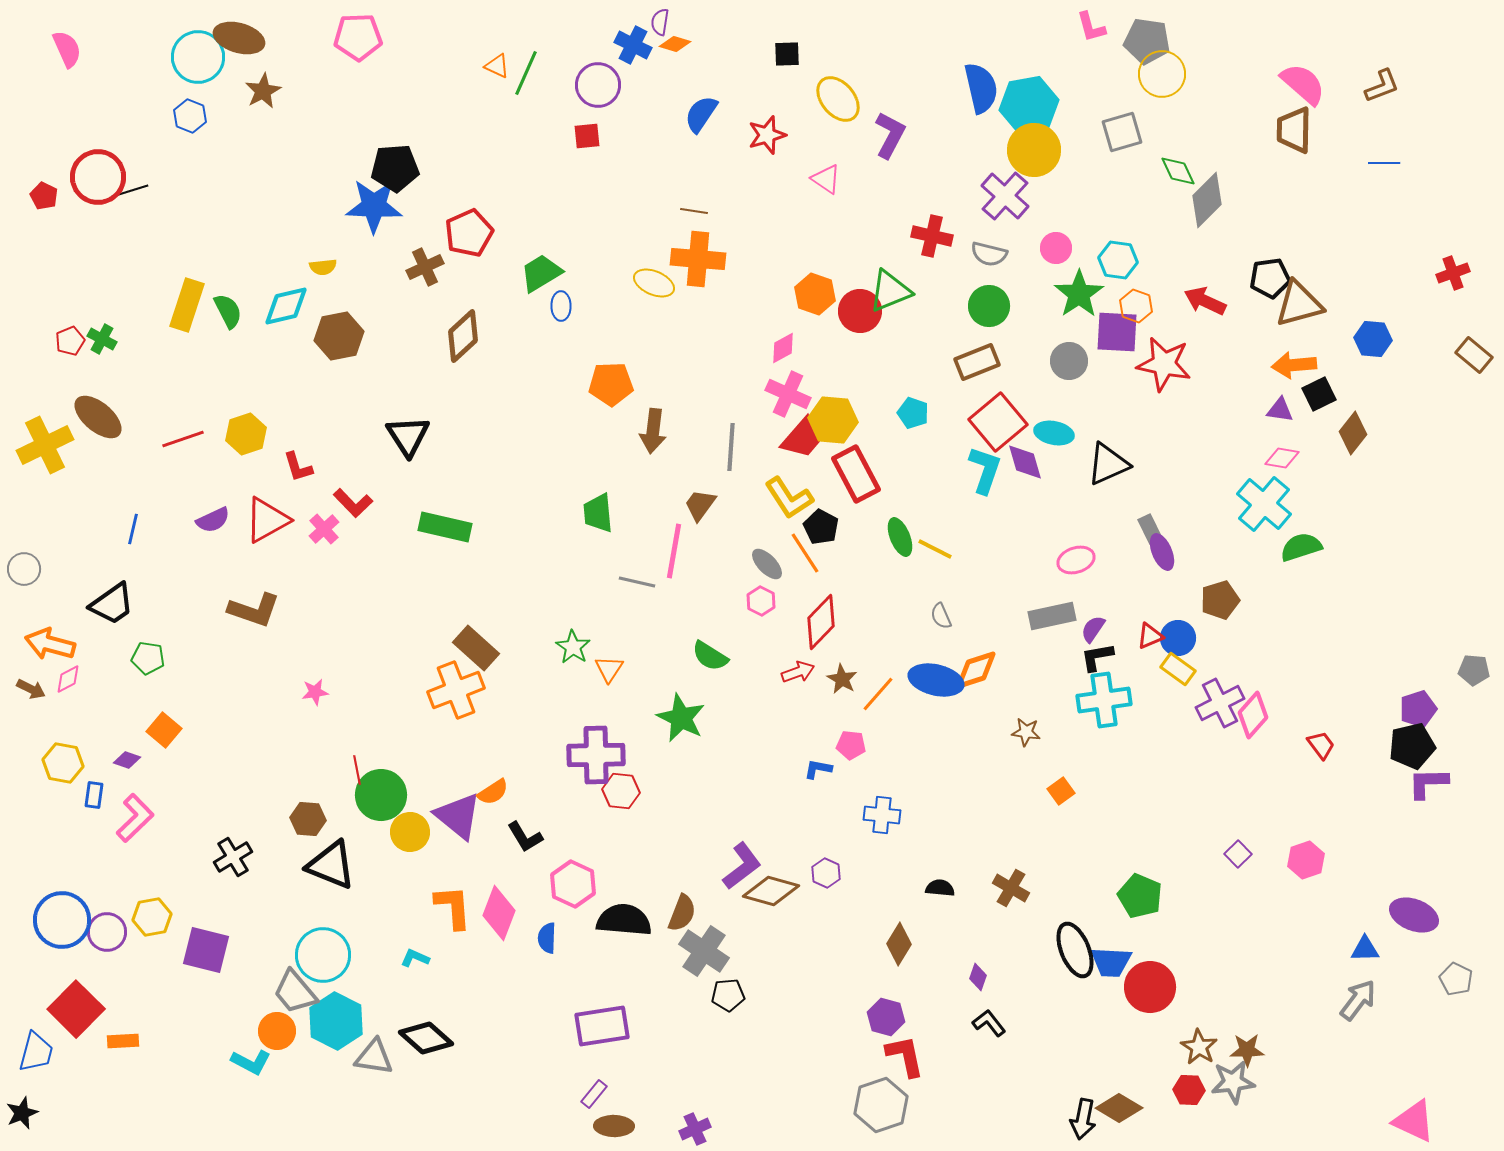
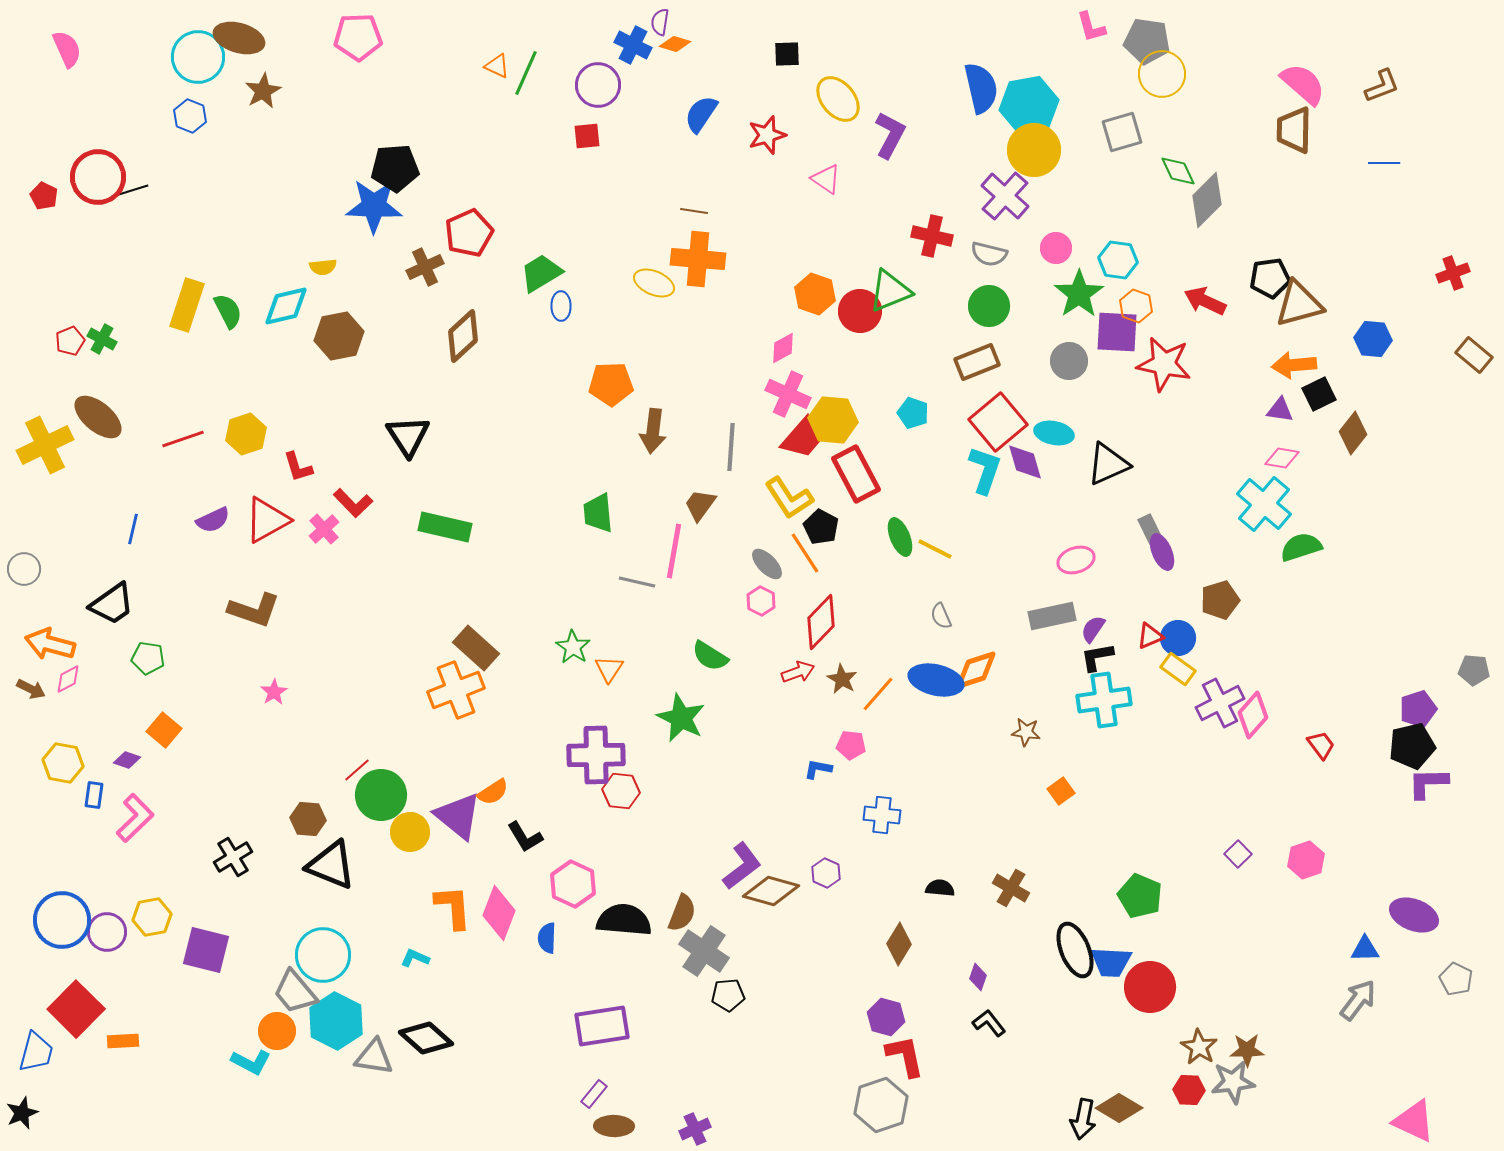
pink star at (315, 692): moved 41 px left; rotated 24 degrees counterclockwise
red line at (357, 770): rotated 60 degrees clockwise
